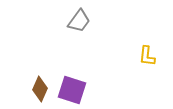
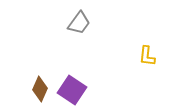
gray trapezoid: moved 2 px down
purple square: rotated 16 degrees clockwise
